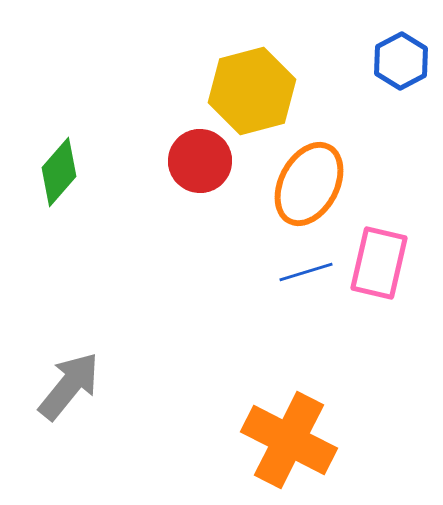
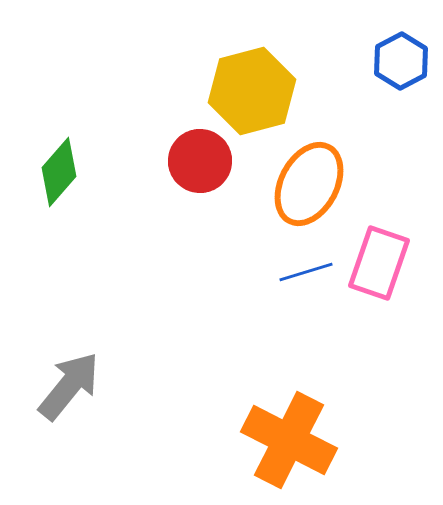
pink rectangle: rotated 6 degrees clockwise
